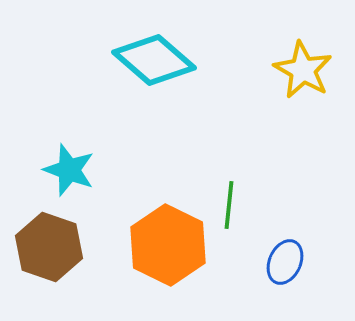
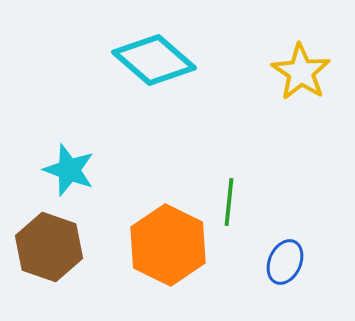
yellow star: moved 2 px left, 2 px down; rotated 4 degrees clockwise
green line: moved 3 px up
